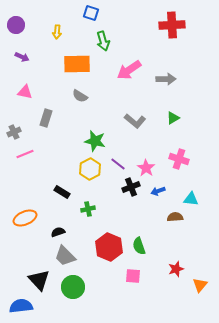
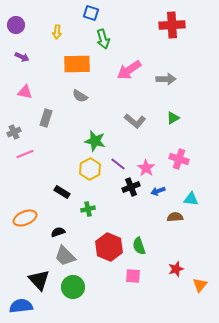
green arrow: moved 2 px up
